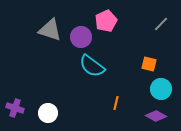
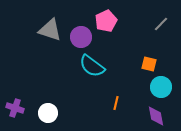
cyan circle: moved 2 px up
purple diamond: rotated 50 degrees clockwise
